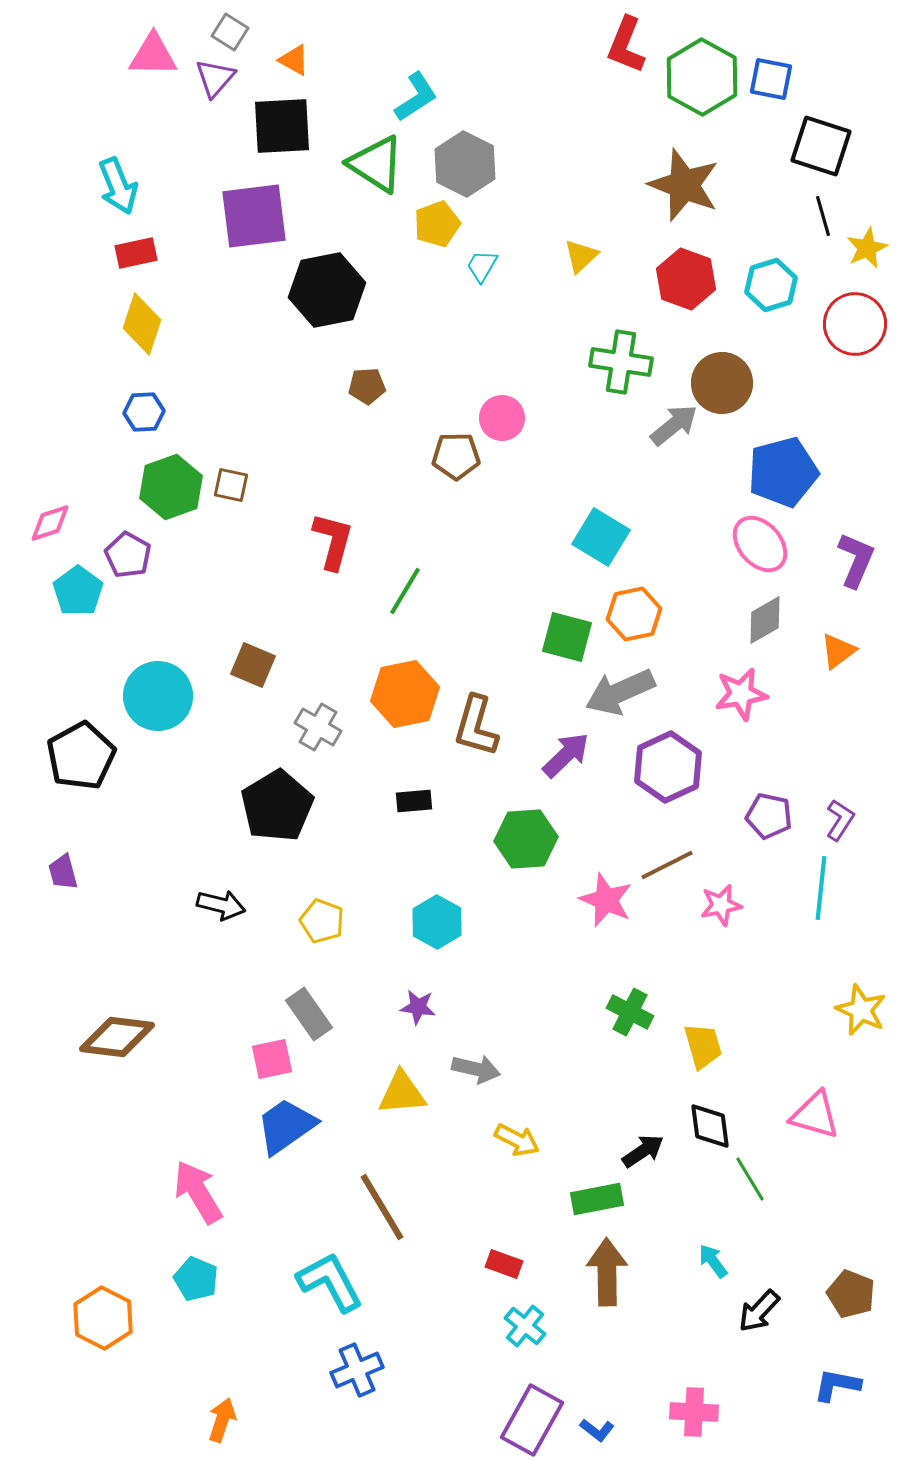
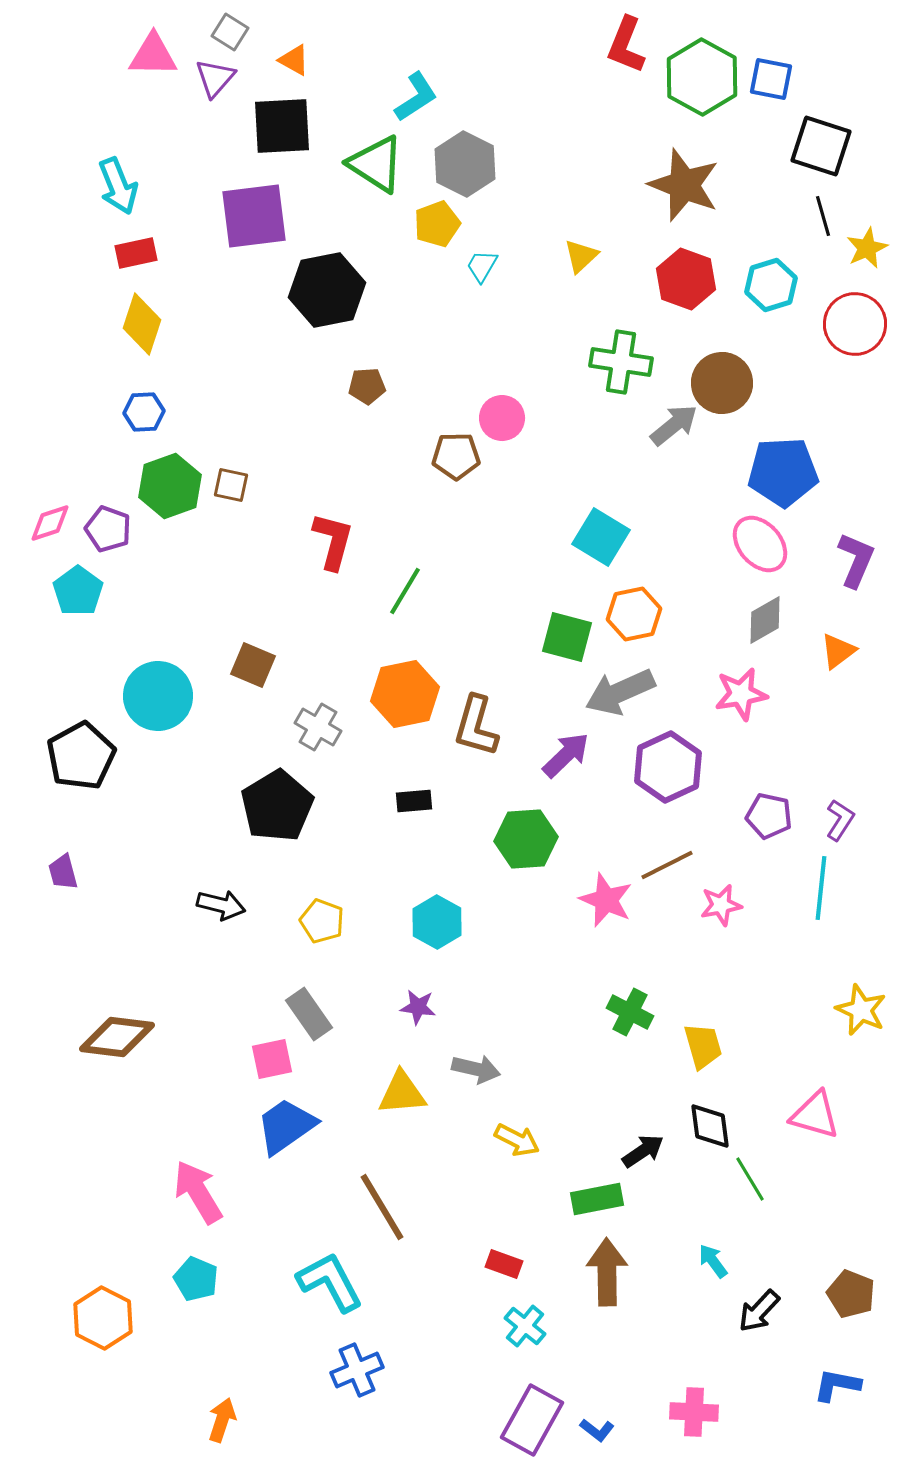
blue pentagon at (783, 472): rotated 12 degrees clockwise
green hexagon at (171, 487): moved 1 px left, 1 px up
purple pentagon at (128, 555): moved 20 px left, 26 px up; rotated 9 degrees counterclockwise
